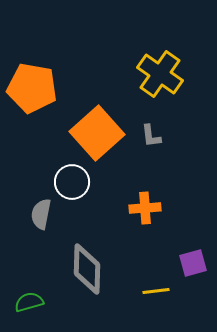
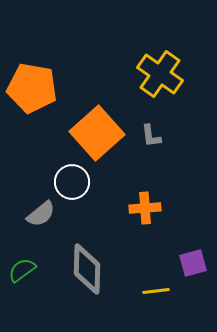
gray semicircle: rotated 140 degrees counterclockwise
green semicircle: moved 7 px left, 32 px up; rotated 20 degrees counterclockwise
